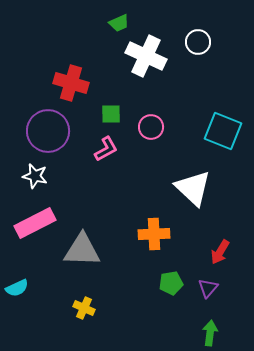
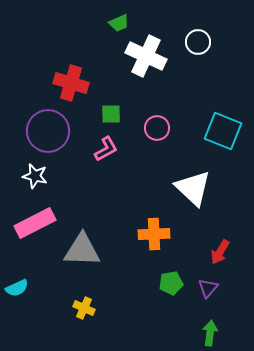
pink circle: moved 6 px right, 1 px down
